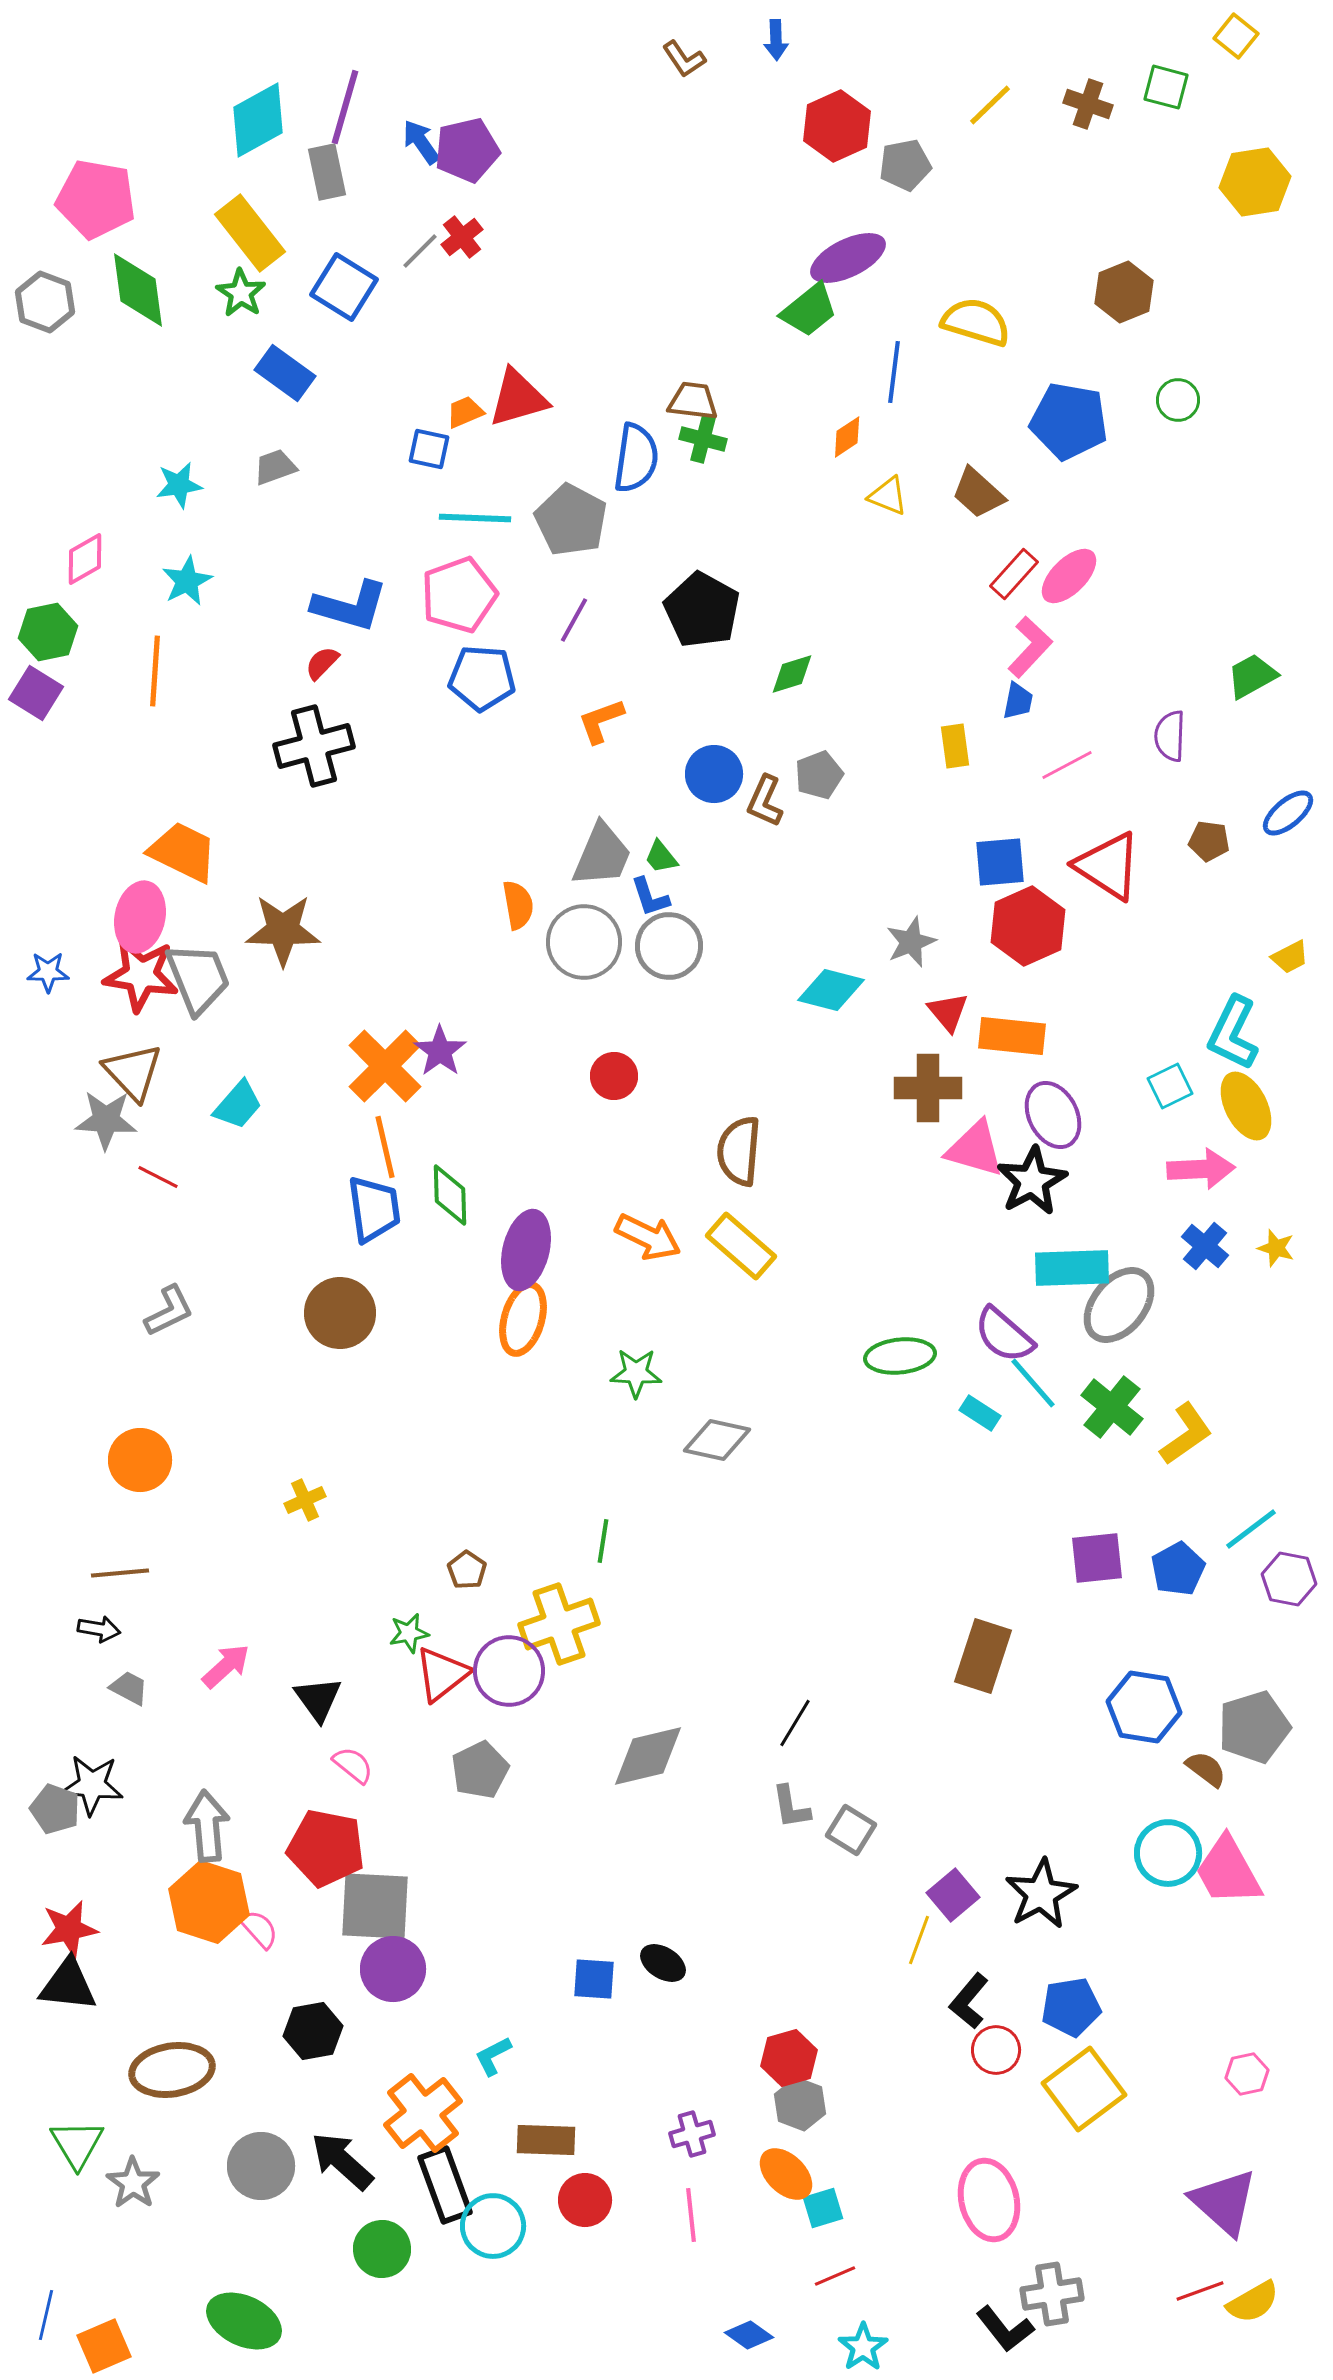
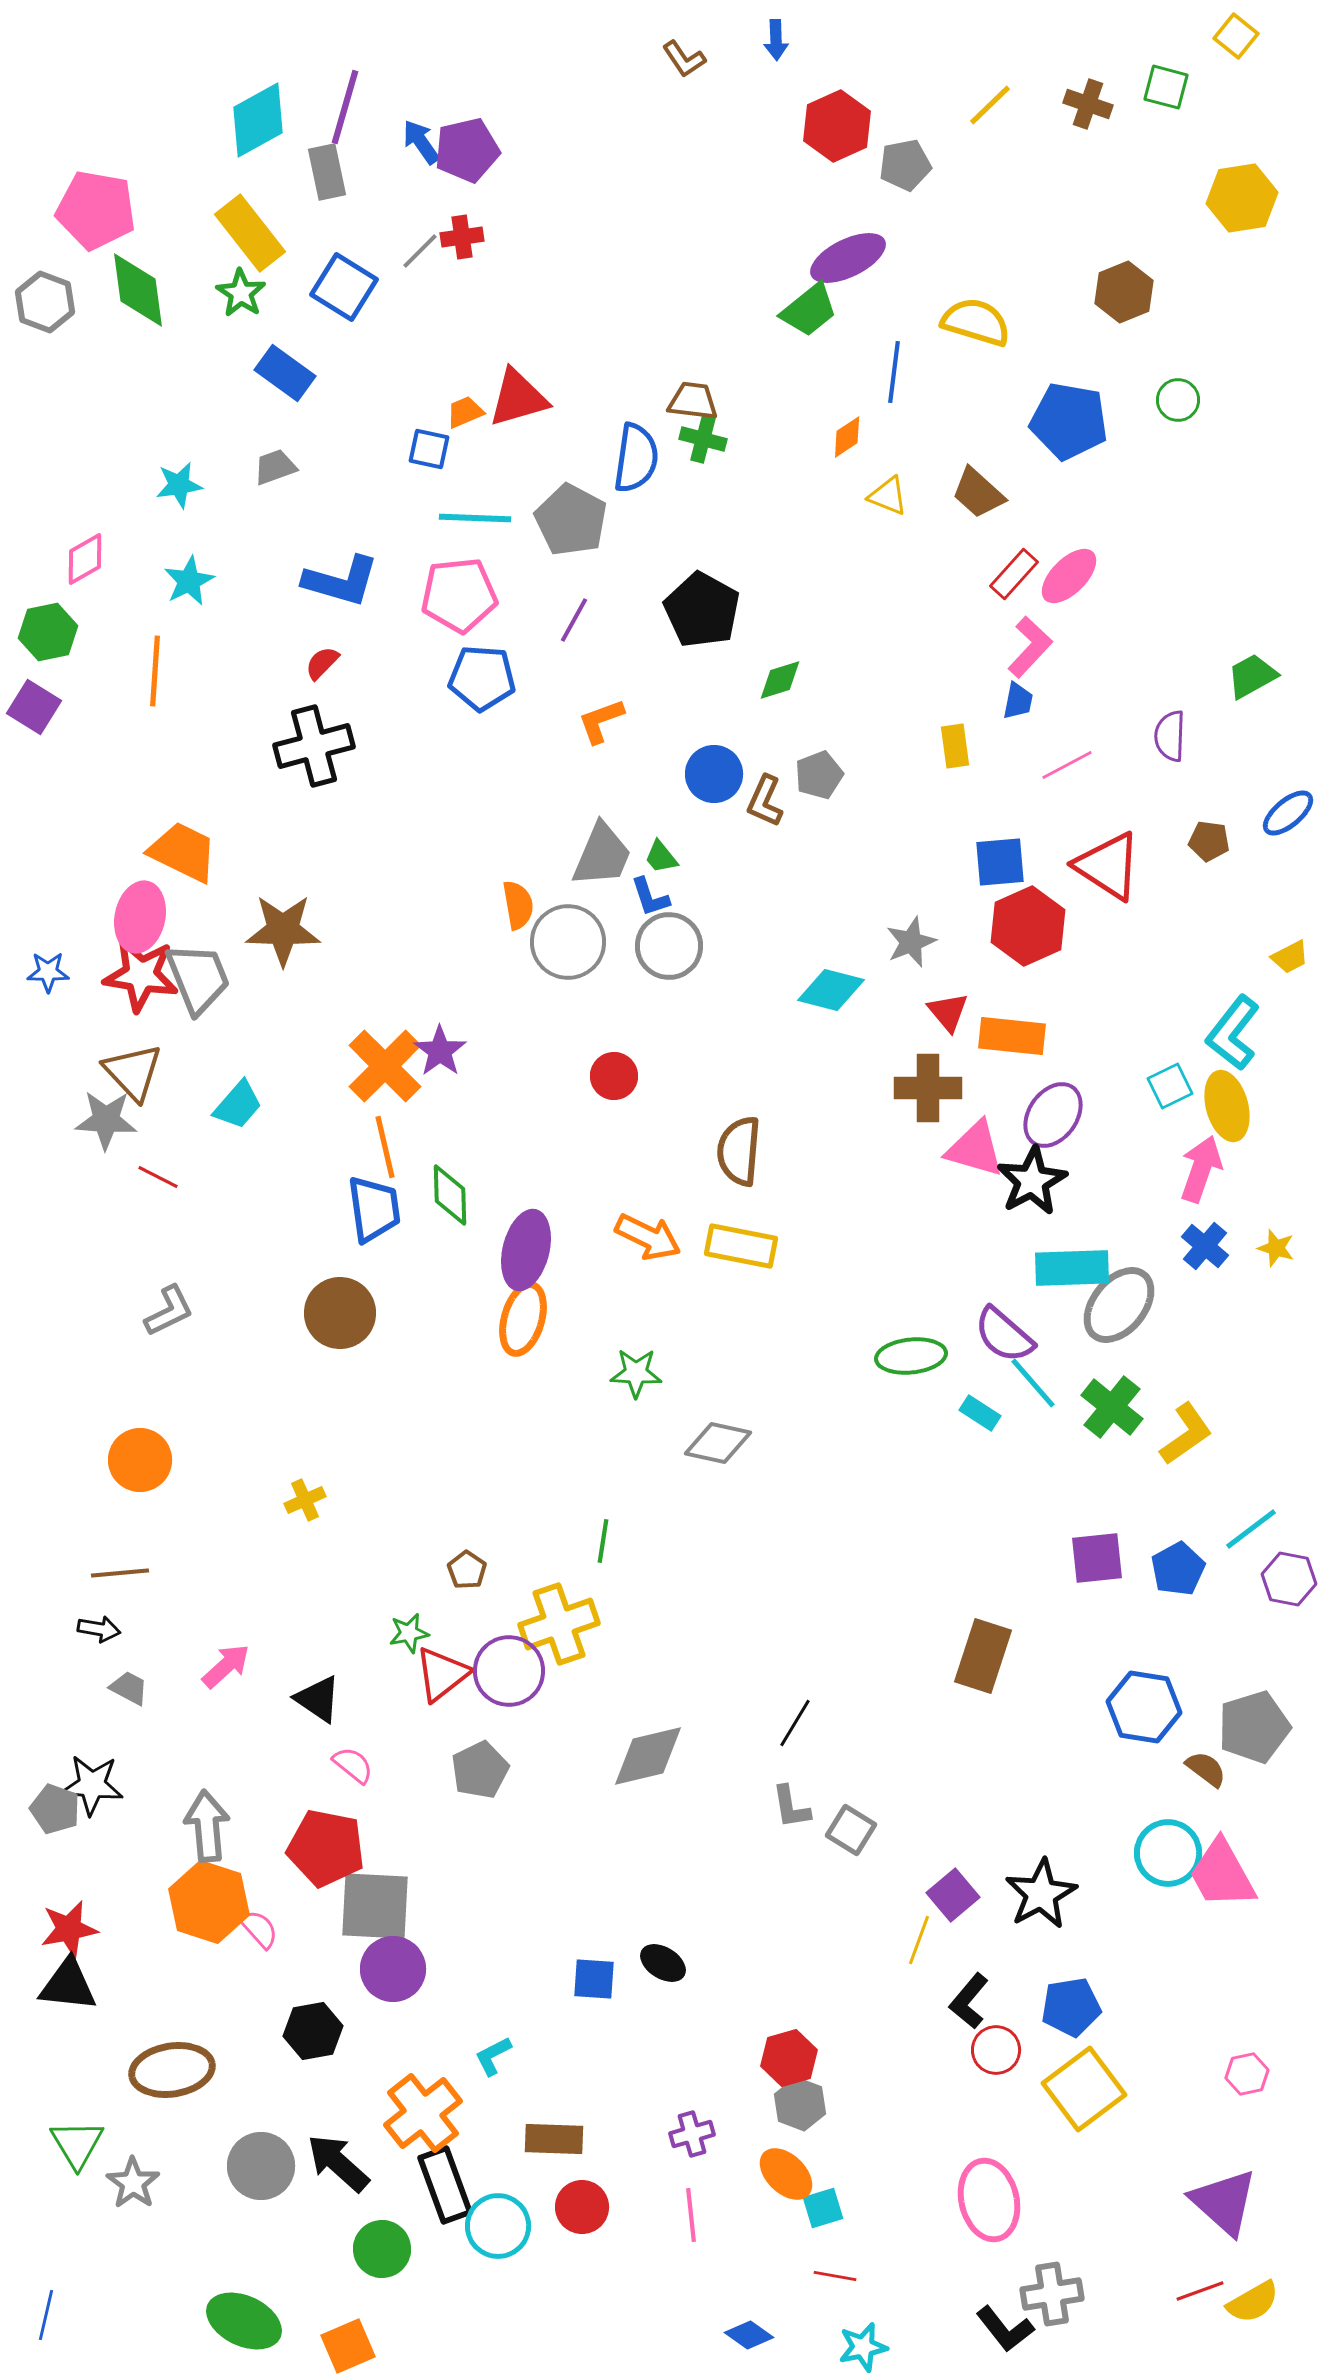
yellow hexagon at (1255, 182): moved 13 px left, 16 px down
pink pentagon at (96, 199): moved 11 px down
red cross at (462, 237): rotated 30 degrees clockwise
cyan star at (187, 581): moved 2 px right
pink pentagon at (459, 595): rotated 14 degrees clockwise
blue L-shape at (350, 606): moved 9 px left, 25 px up
green diamond at (792, 674): moved 12 px left, 6 px down
purple square at (36, 693): moved 2 px left, 14 px down
gray circle at (584, 942): moved 16 px left
cyan L-shape at (1233, 1033): rotated 12 degrees clockwise
yellow ellipse at (1246, 1106): moved 19 px left; rotated 12 degrees clockwise
purple ellipse at (1053, 1115): rotated 62 degrees clockwise
pink arrow at (1201, 1169): rotated 68 degrees counterclockwise
yellow rectangle at (741, 1246): rotated 30 degrees counterclockwise
green ellipse at (900, 1356): moved 11 px right
gray diamond at (717, 1440): moved 1 px right, 3 px down
black triangle at (318, 1699): rotated 20 degrees counterclockwise
pink trapezoid at (1228, 1871): moved 6 px left, 3 px down
brown rectangle at (546, 2140): moved 8 px right, 1 px up
black arrow at (342, 2161): moved 4 px left, 2 px down
red circle at (585, 2200): moved 3 px left, 7 px down
cyan circle at (493, 2226): moved 5 px right
red line at (835, 2276): rotated 33 degrees clockwise
orange square at (104, 2346): moved 244 px right
cyan star at (863, 2347): rotated 21 degrees clockwise
